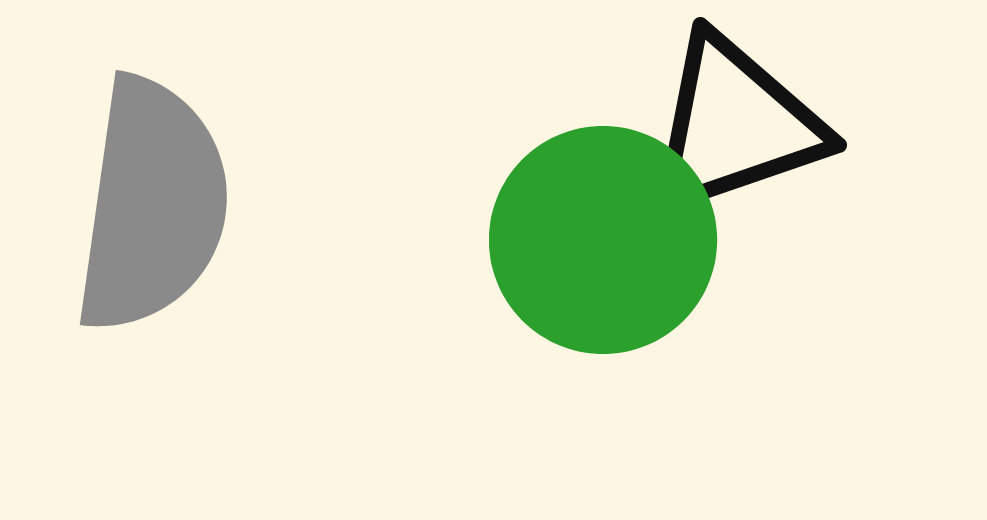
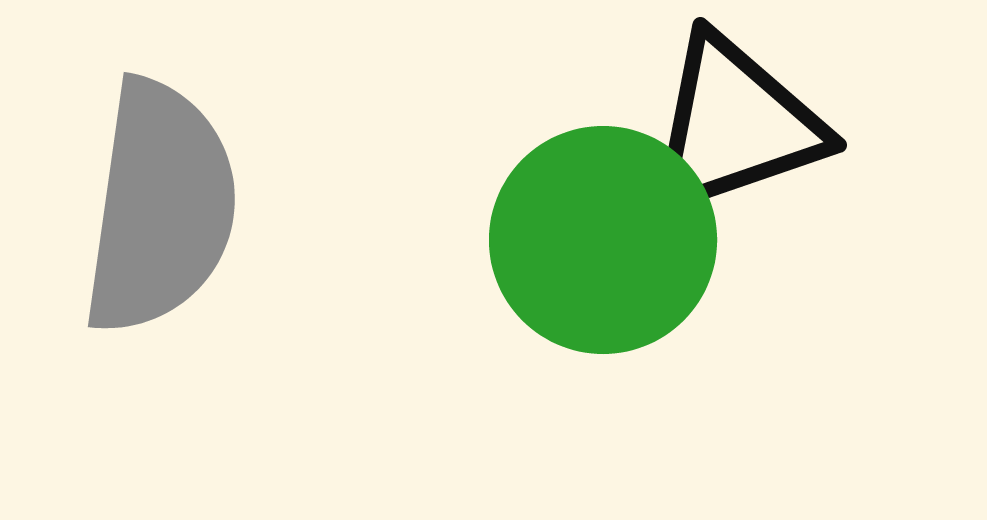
gray semicircle: moved 8 px right, 2 px down
